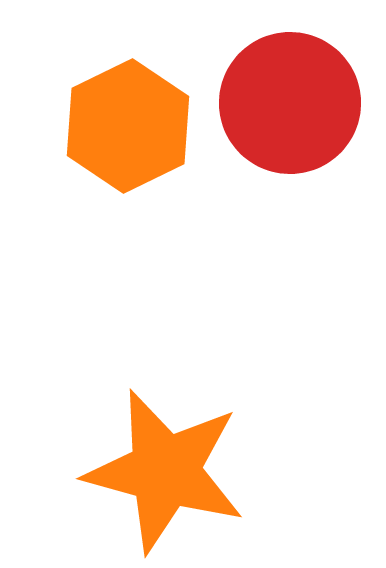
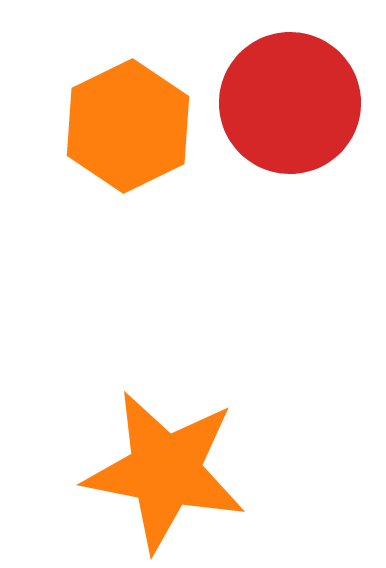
orange star: rotated 4 degrees counterclockwise
